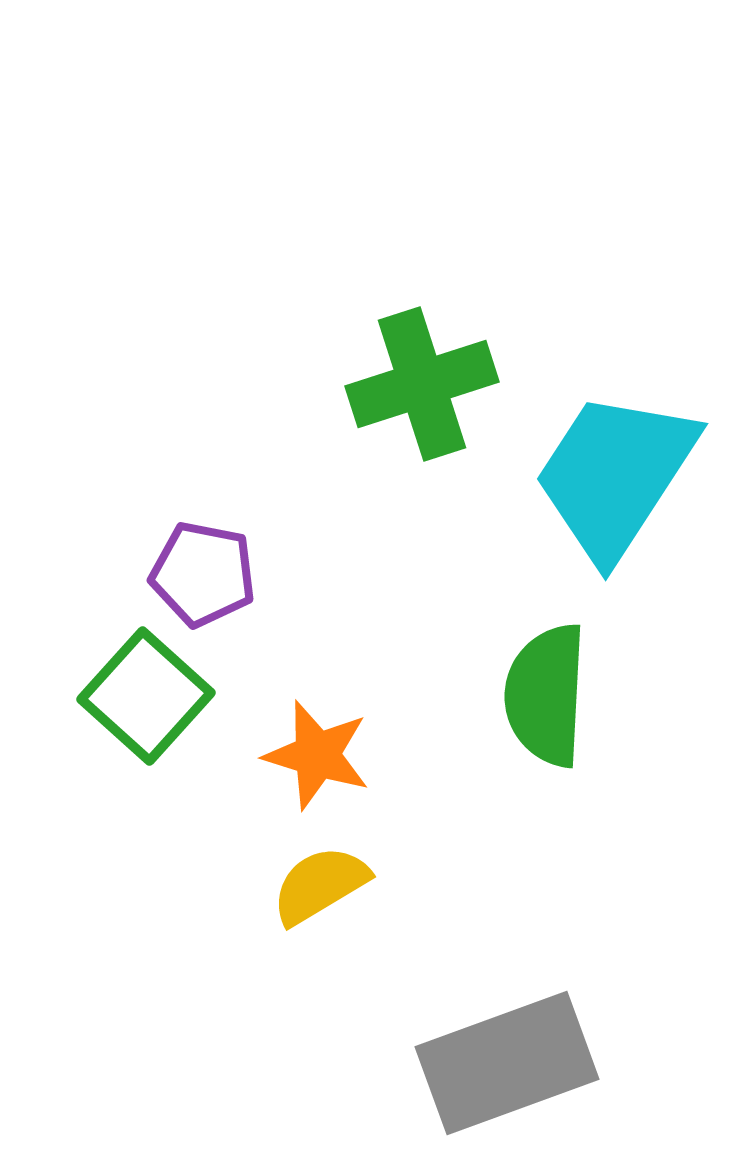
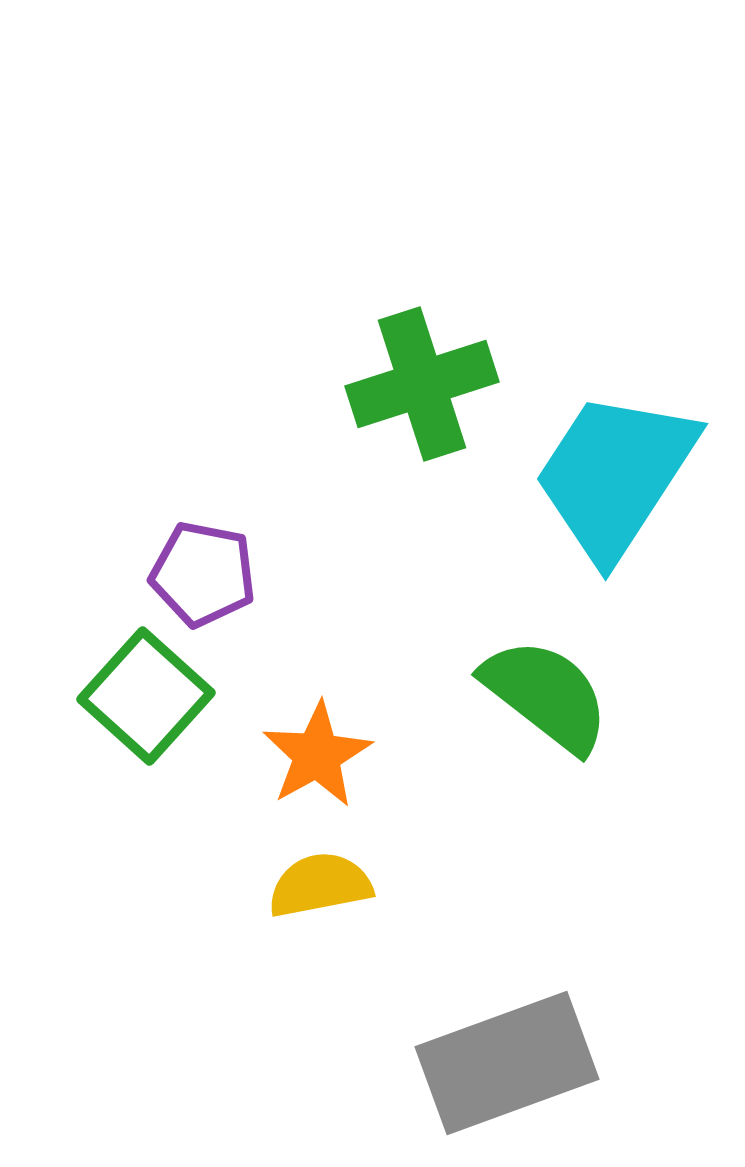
green semicircle: rotated 125 degrees clockwise
orange star: rotated 26 degrees clockwise
yellow semicircle: rotated 20 degrees clockwise
